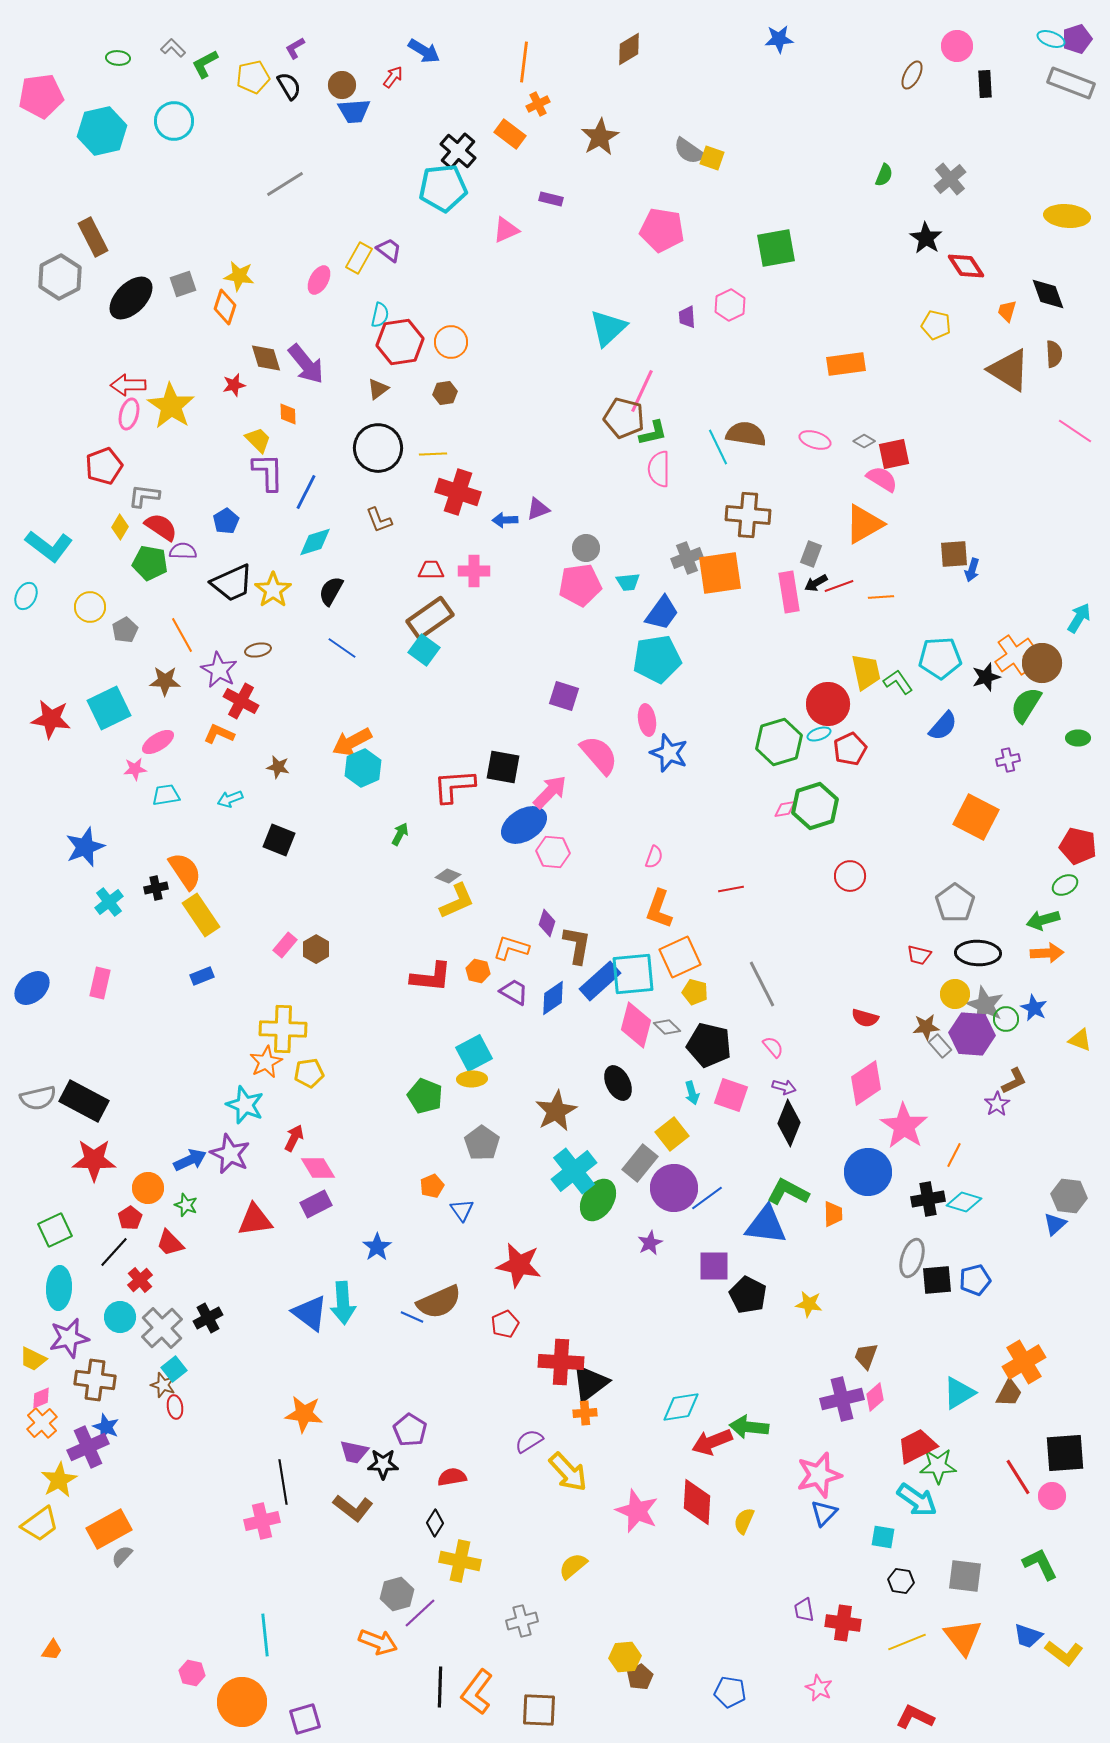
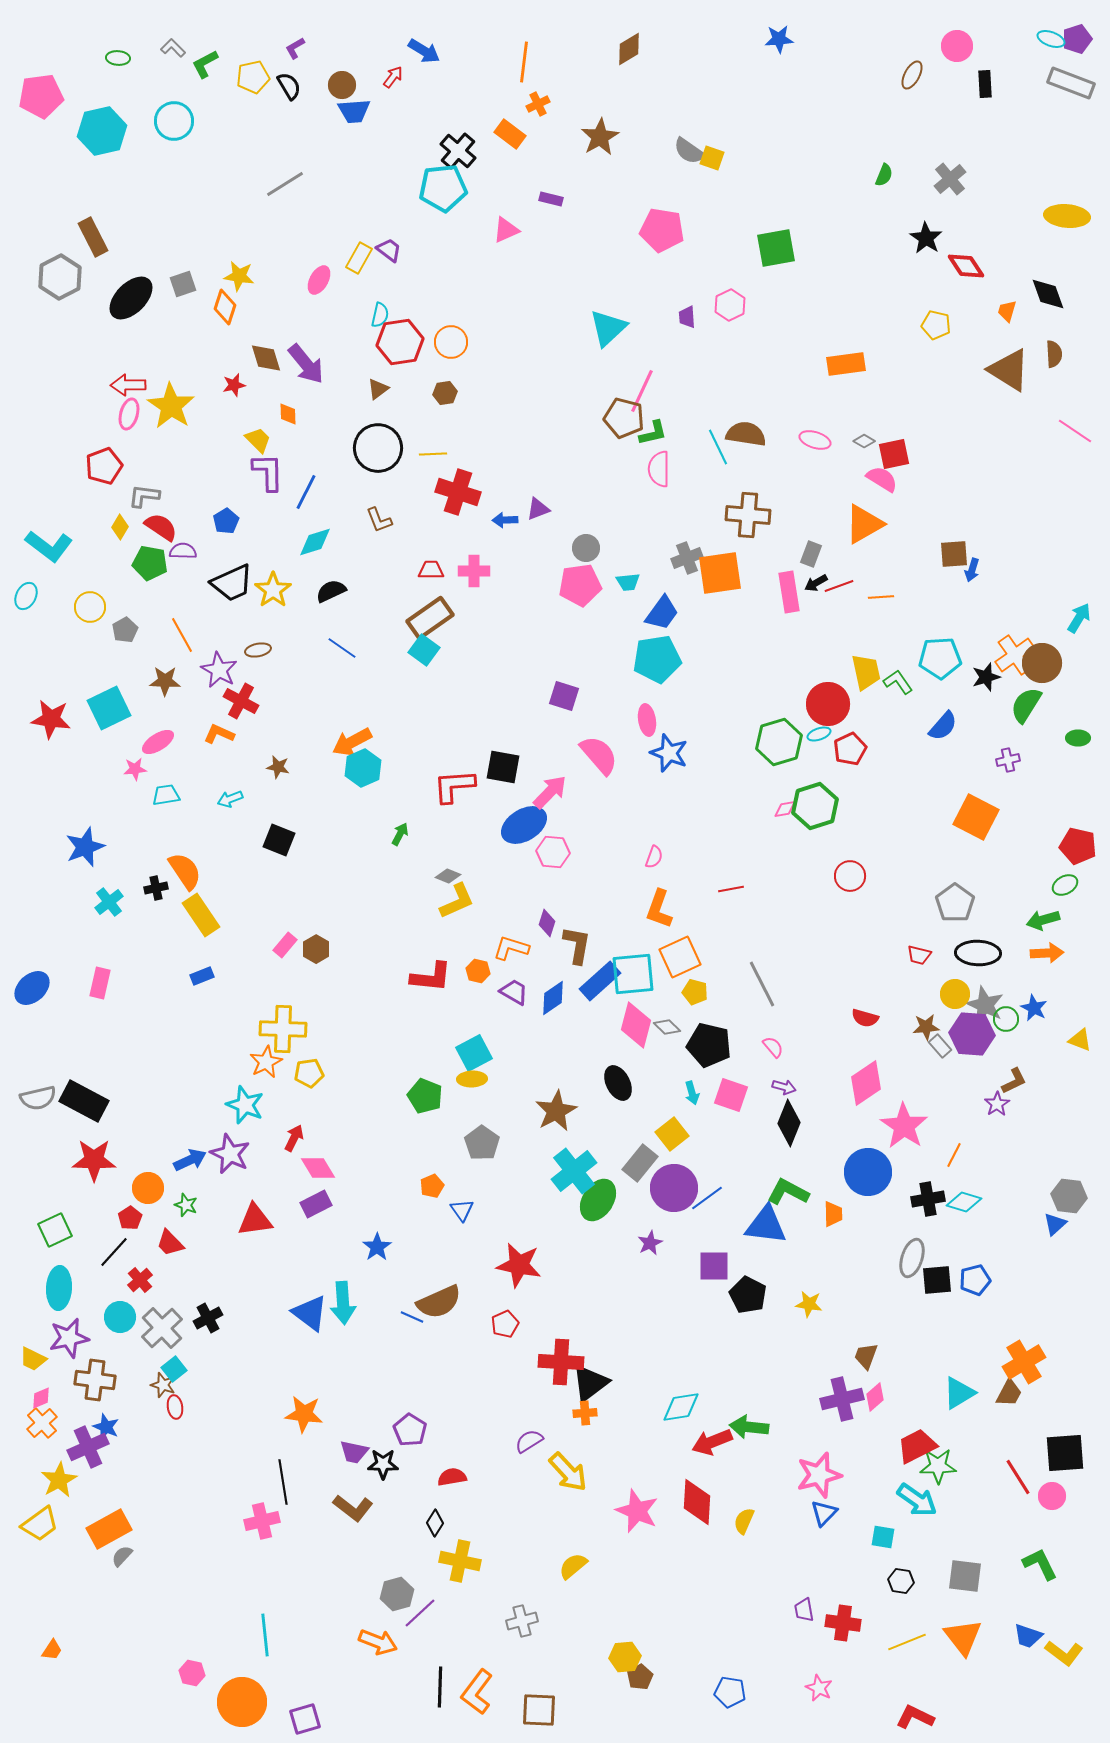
black semicircle at (331, 591): rotated 36 degrees clockwise
